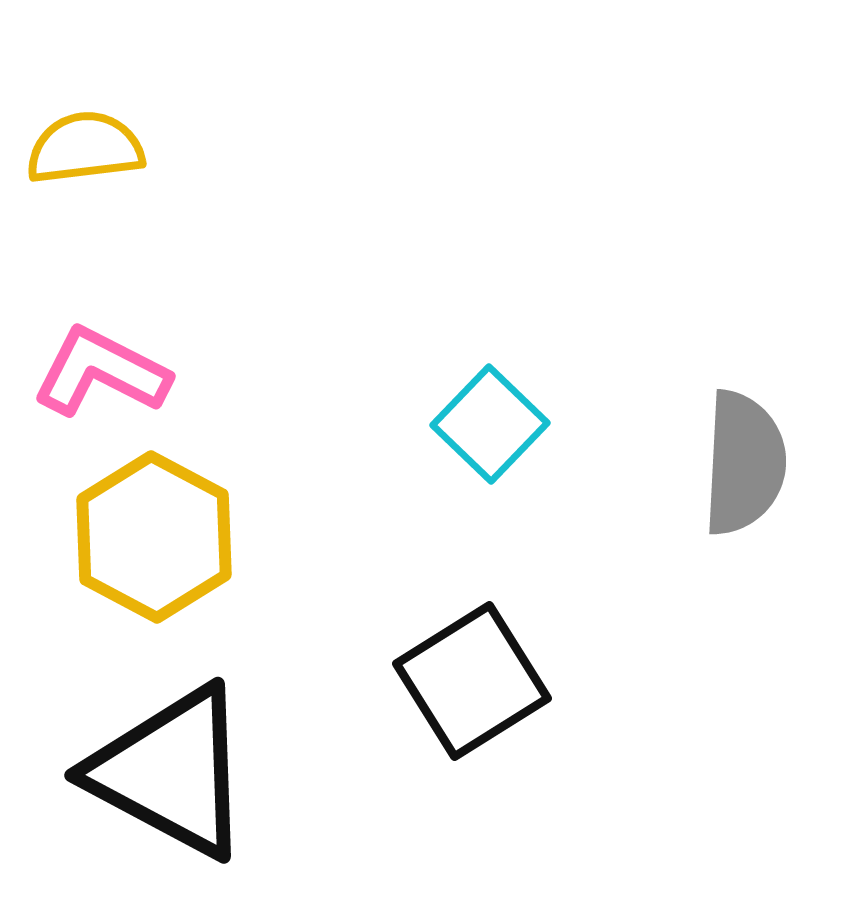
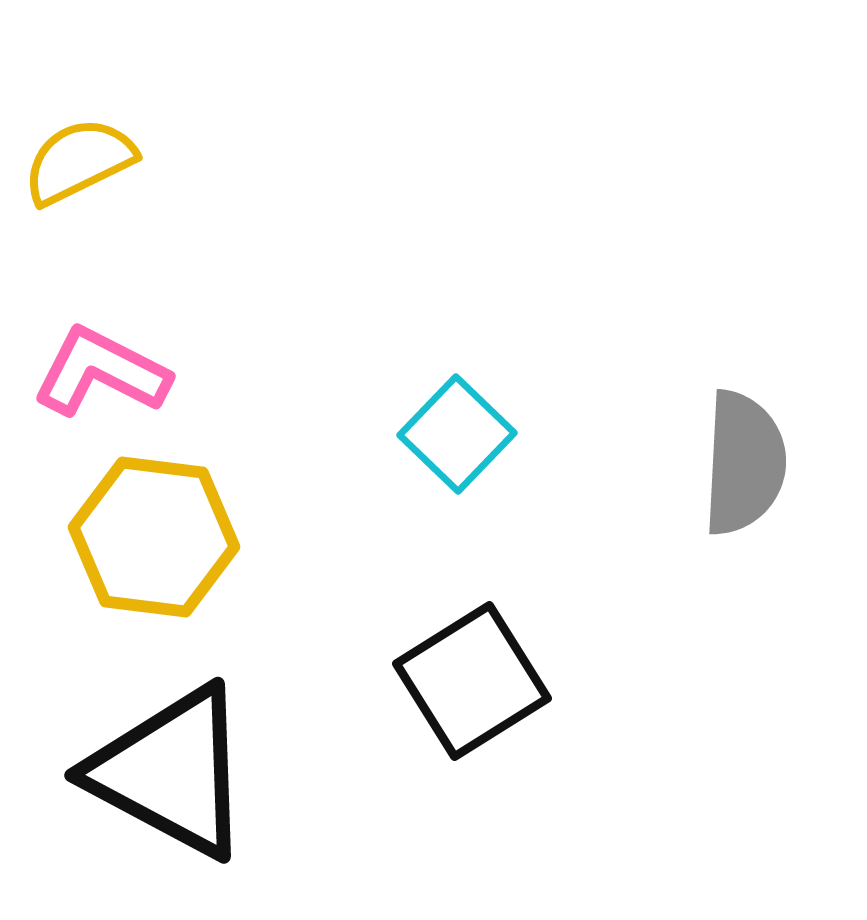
yellow semicircle: moved 6 px left, 13 px down; rotated 19 degrees counterclockwise
cyan square: moved 33 px left, 10 px down
yellow hexagon: rotated 21 degrees counterclockwise
